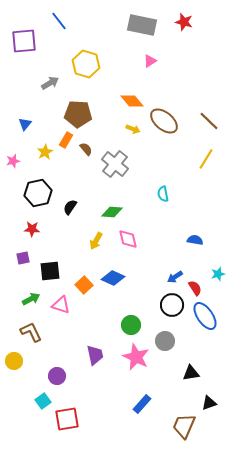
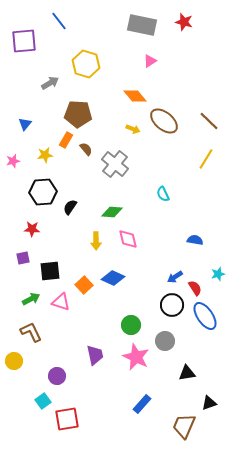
orange diamond at (132, 101): moved 3 px right, 5 px up
yellow star at (45, 152): moved 3 px down; rotated 21 degrees clockwise
black hexagon at (38, 193): moved 5 px right, 1 px up; rotated 8 degrees clockwise
cyan semicircle at (163, 194): rotated 14 degrees counterclockwise
yellow arrow at (96, 241): rotated 30 degrees counterclockwise
pink triangle at (61, 305): moved 3 px up
black triangle at (191, 373): moved 4 px left
